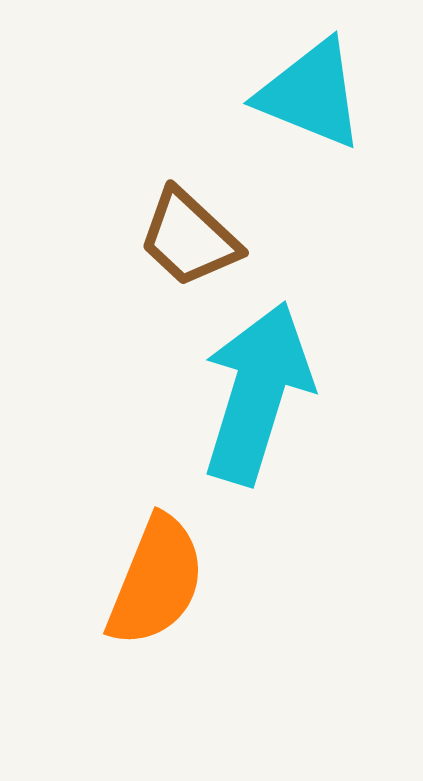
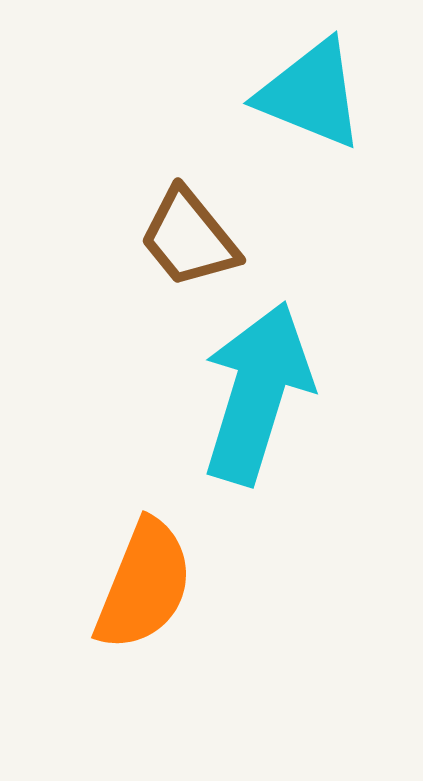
brown trapezoid: rotated 8 degrees clockwise
orange semicircle: moved 12 px left, 4 px down
